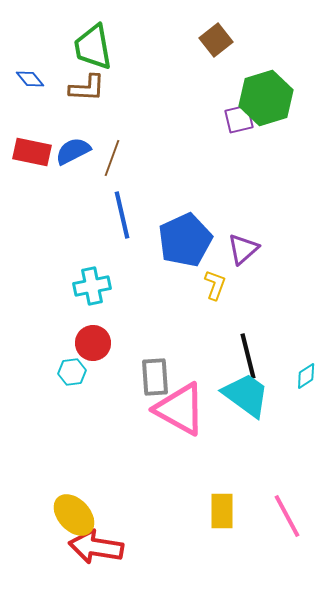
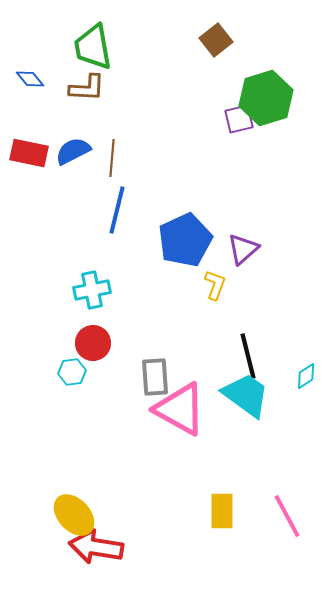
red rectangle: moved 3 px left, 1 px down
brown line: rotated 15 degrees counterclockwise
blue line: moved 5 px left, 5 px up; rotated 27 degrees clockwise
cyan cross: moved 4 px down
